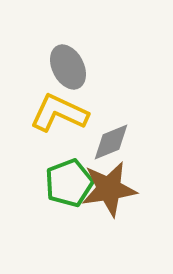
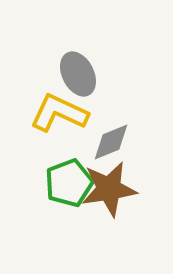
gray ellipse: moved 10 px right, 7 px down
